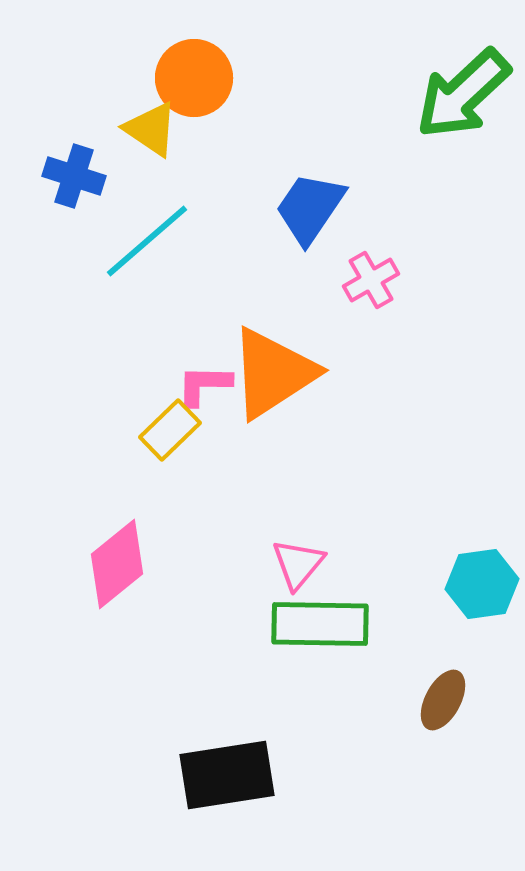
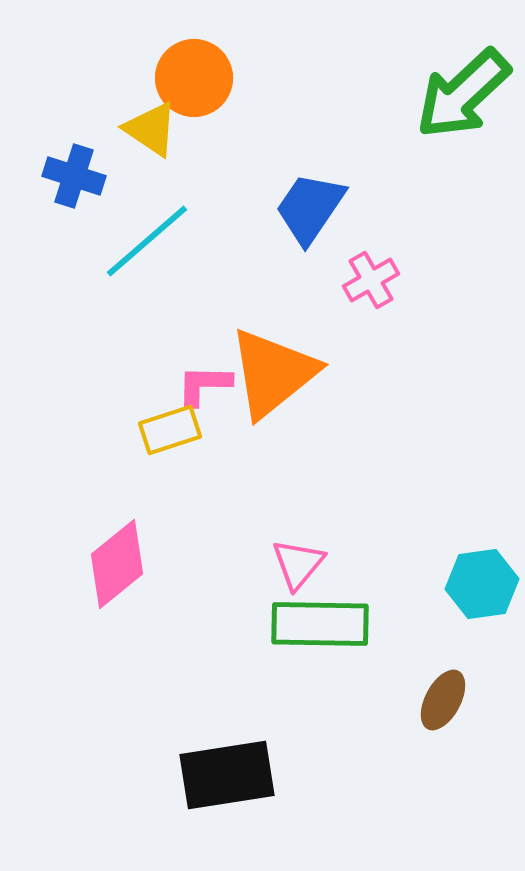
orange triangle: rotated 6 degrees counterclockwise
yellow rectangle: rotated 26 degrees clockwise
